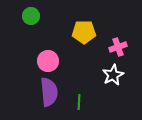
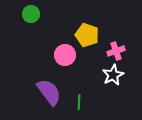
green circle: moved 2 px up
yellow pentagon: moved 3 px right, 3 px down; rotated 20 degrees clockwise
pink cross: moved 2 px left, 4 px down
pink circle: moved 17 px right, 6 px up
purple semicircle: rotated 32 degrees counterclockwise
